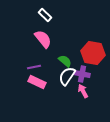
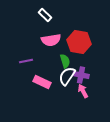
pink semicircle: moved 8 px right, 1 px down; rotated 120 degrees clockwise
red hexagon: moved 14 px left, 11 px up
green semicircle: rotated 32 degrees clockwise
purple line: moved 8 px left, 6 px up
purple cross: moved 1 px left, 1 px down
pink rectangle: moved 5 px right
